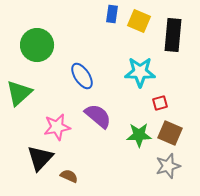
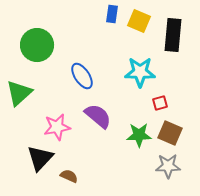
gray star: rotated 15 degrees clockwise
